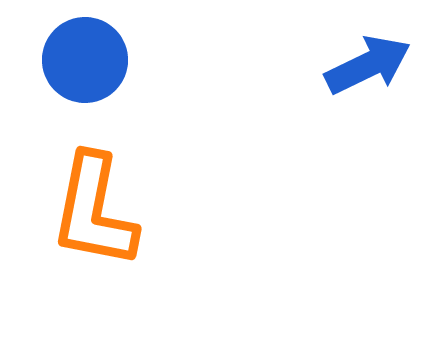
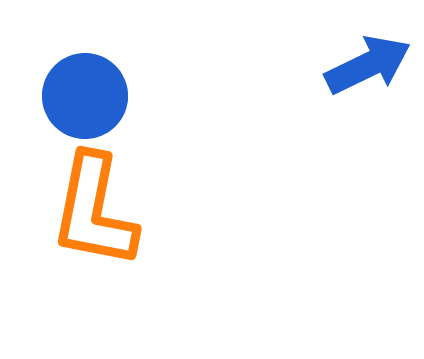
blue circle: moved 36 px down
